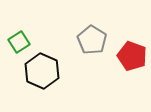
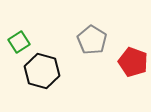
red pentagon: moved 1 px right, 6 px down
black hexagon: rotated 8 degrees counterclockwise
